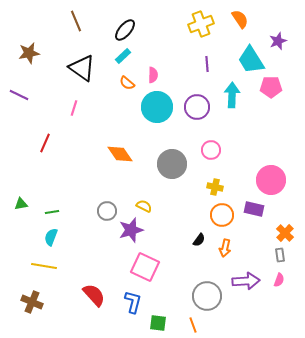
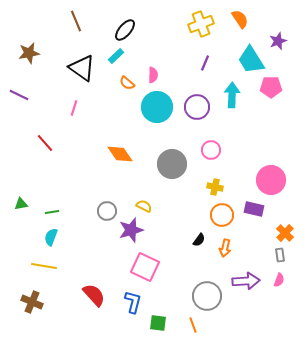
cyan rectangle at (123, 56): moved 7 px left
purple line at (207, 64): moved 2 px left, 1 px up; rotated 28 degrees clockwise
red line at (45, 143): rotated 66 degrees counterclockwise
